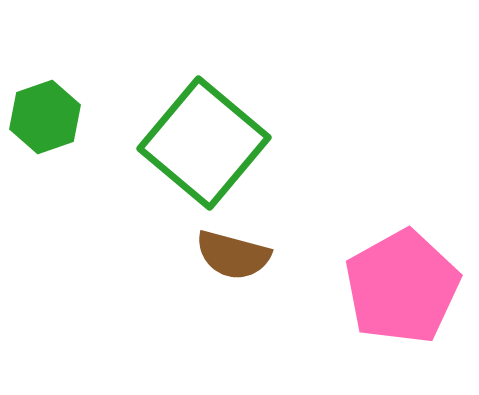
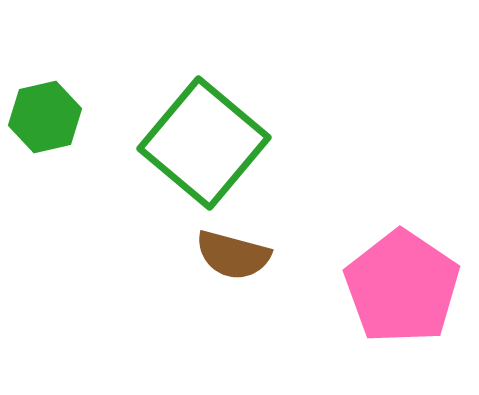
green hexagon: rotated 6 degrees clockwise
pink pentagon: rotated 9 degrees counterclockwise
